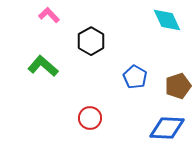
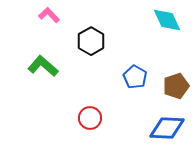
brown pentagon: moved 2 px left
